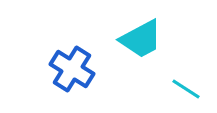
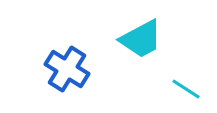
blue cross: moved 5 px left
